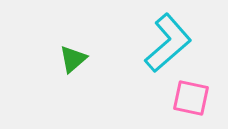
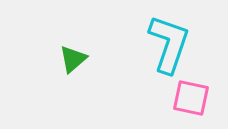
cyan L-shape: moved 1 px right, 1 px down; rotated 30 degrees counterclockwise
